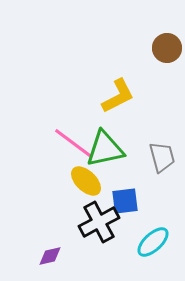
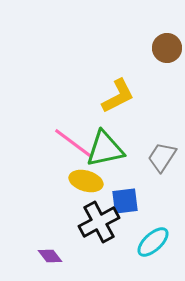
gray trapezoid: rotated 132 degrees counterclockwise
yellow ellipse: rotated 28 degrees counterclockwise
purple diamond: rotated 65 degrees clockwise
